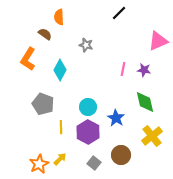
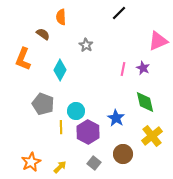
orange semicircle: moved 2 px right
brown semicircle: moved 2 px left
gray star: rotated 16 degrees clockwise
orange L-shape: moved 5 px left; rotated 10 degrees counterclockwise
purple star: moved 1 px left, 2 px up; rotated 16 degrees clockwise
cyan circle: moved 12 px left, 4 px down
brown circle: moved 2 px right, 1 px up
yellow arrow: moved 8 px down
orange star: moved 8 px left, 2 px up
